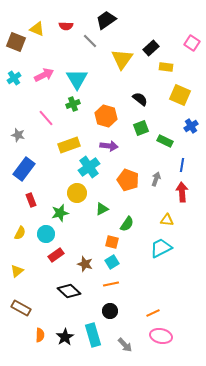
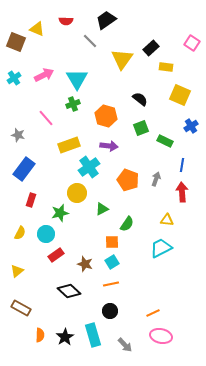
red semicircle at (66, 26): moved 5 px up
red rectangle at (31, 200): rotated 40 degrees clockwise
orange square at (112, 242): rotated 16 degrees counterclockwise
